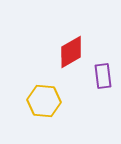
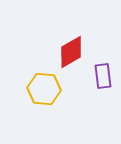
yellow hexagon: moved 12 px up
